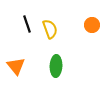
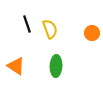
orange circle: moved 8 px down
orange triangle: rotated 18 degrees counterclockwise
